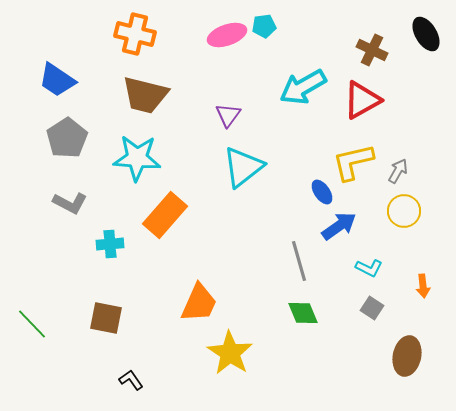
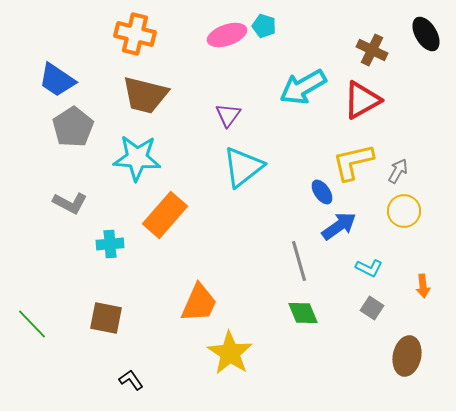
cyan pentagon: rotated 25 degrees clockwise
gray pentagon: moved 6 px right, 11 px up
